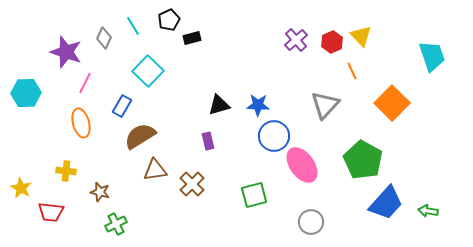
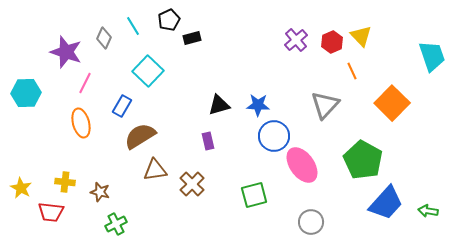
yellow cross: moved 1 px left, 11 px down
